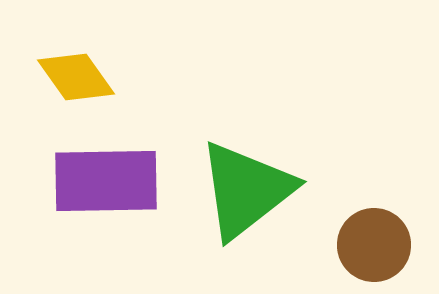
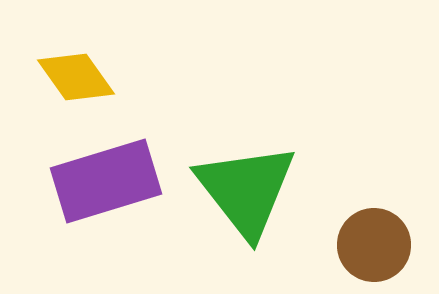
purple rectangle: rotated 16 degrees counterclockwise
green triangle: rotated 30 degrees counterclockwise
